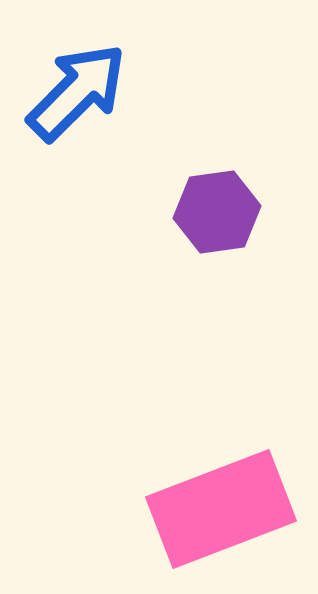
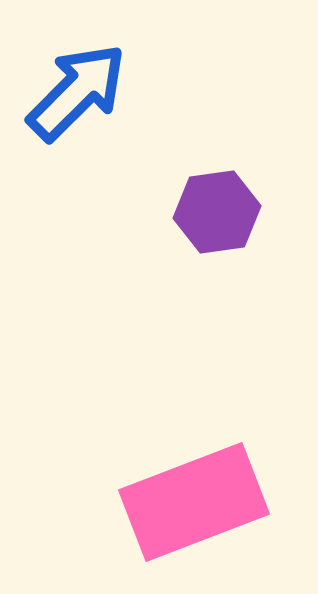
pink rectangle: moved 27 px left, 7 px up
